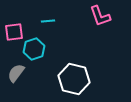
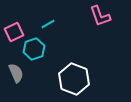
cyan line: moved 3 px down; rotated 24 degrees counterclockwise
pink square: rotated 18 degrees counterclockwise
gray semicircle: rotated 120 degrees clockwise
white hexagon: rotated 8 degrees clockwise
